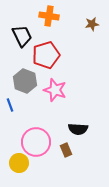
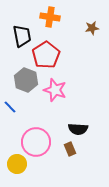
orange cross: moved 1 px right, 1 px down
brown star: moved 4 px down
black trapezoid: rotated 15 degrees clockwise
red pentagon: rotated 16 degrees counterclockwise
gray hexagon: moved 1 px right, 1 px up
blue line: moved 2 px down; rotated 24 degrees counterclockwise
brown rectangle: moved 4 px right, 1 px up
yellow circle: moved 2 px left, 1 px down
